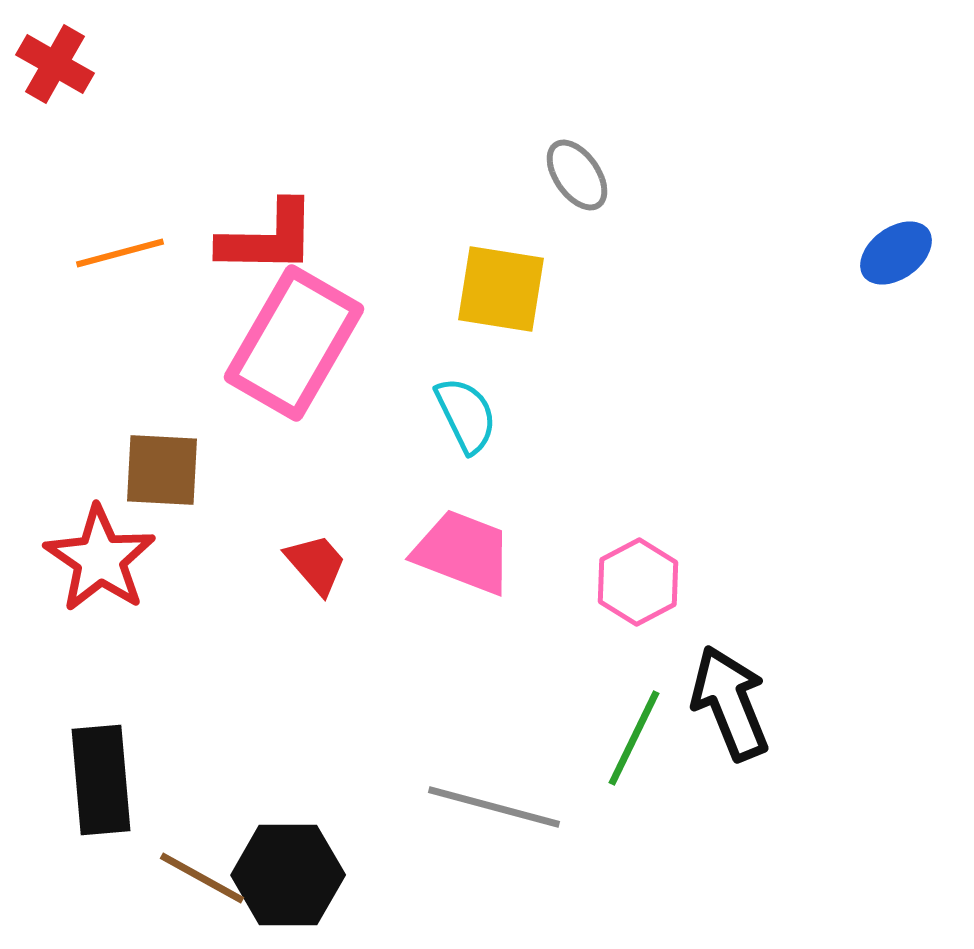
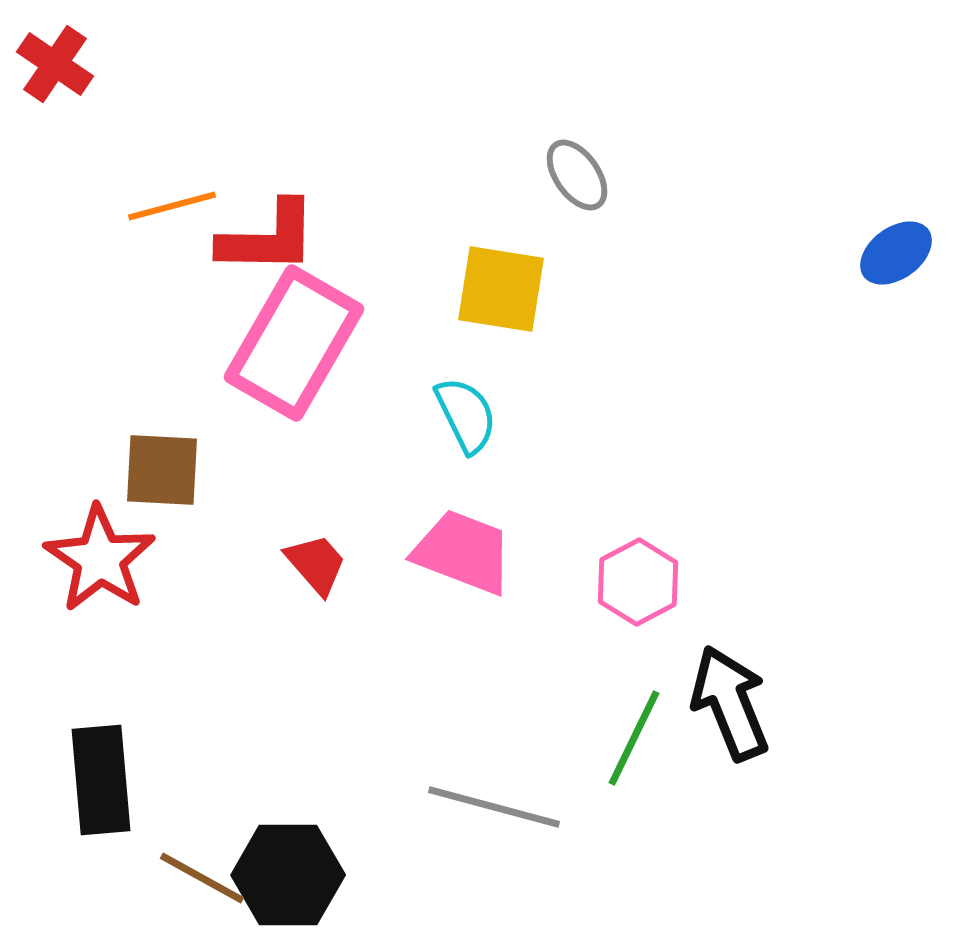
red cross: rotated 4 degrees clockwise
orange line: moved 52 px right, 47 px up
